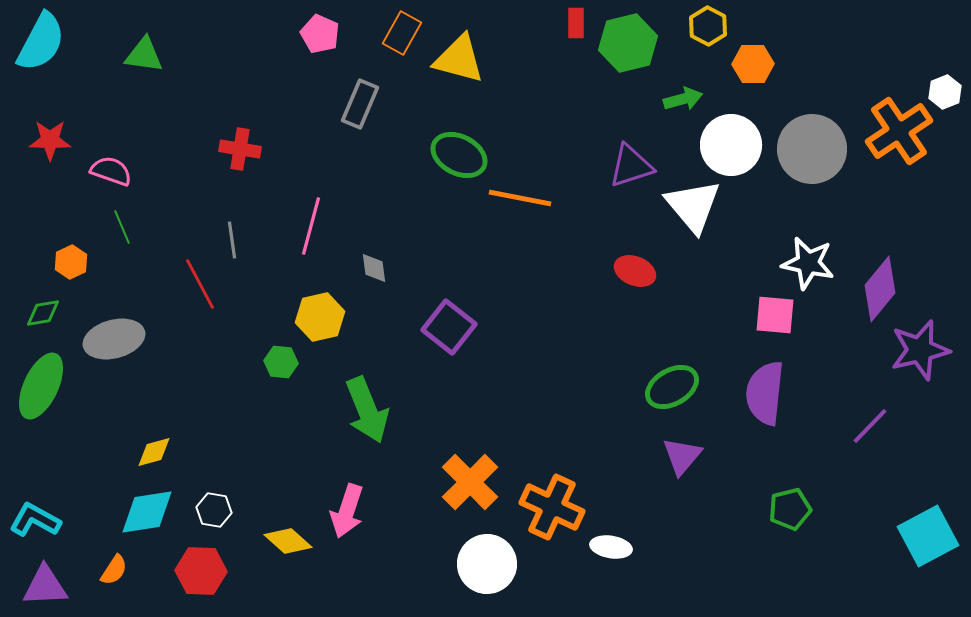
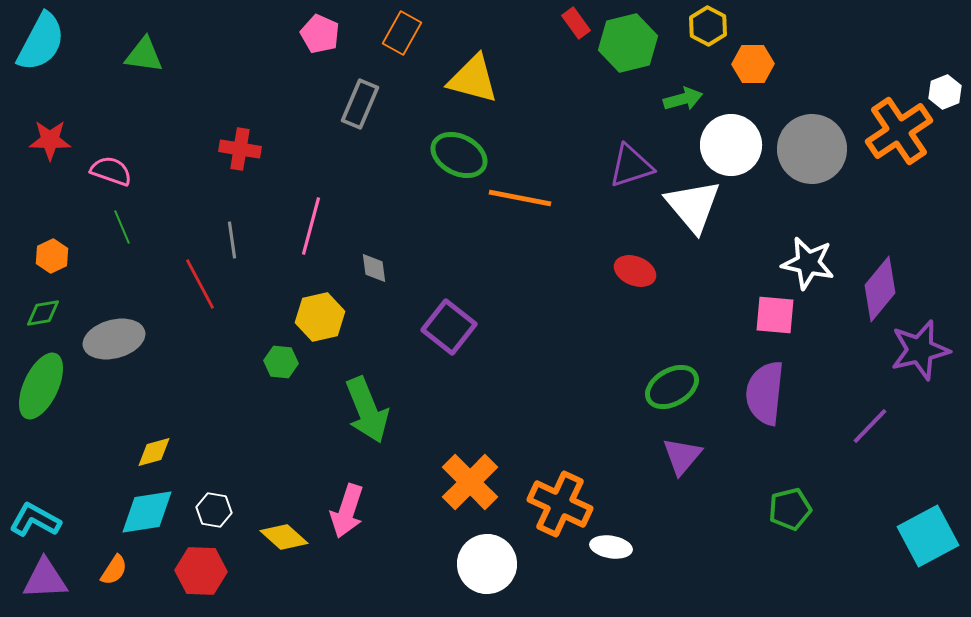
red rectangle at (576, 23): rotated 36 degrees counterclockwise
yellow triangle at (459, 59): moved 14 px right, 20 px down
orange hexagon at (71, 262): moved 19 px left, 6 px up
orange cross at (552, 507): moved 8 px right, 3 px up
yellow diamond at (288, 541): moved 4 px left, 4 px up
purple triangle at (45, 586): moved 7 px up
